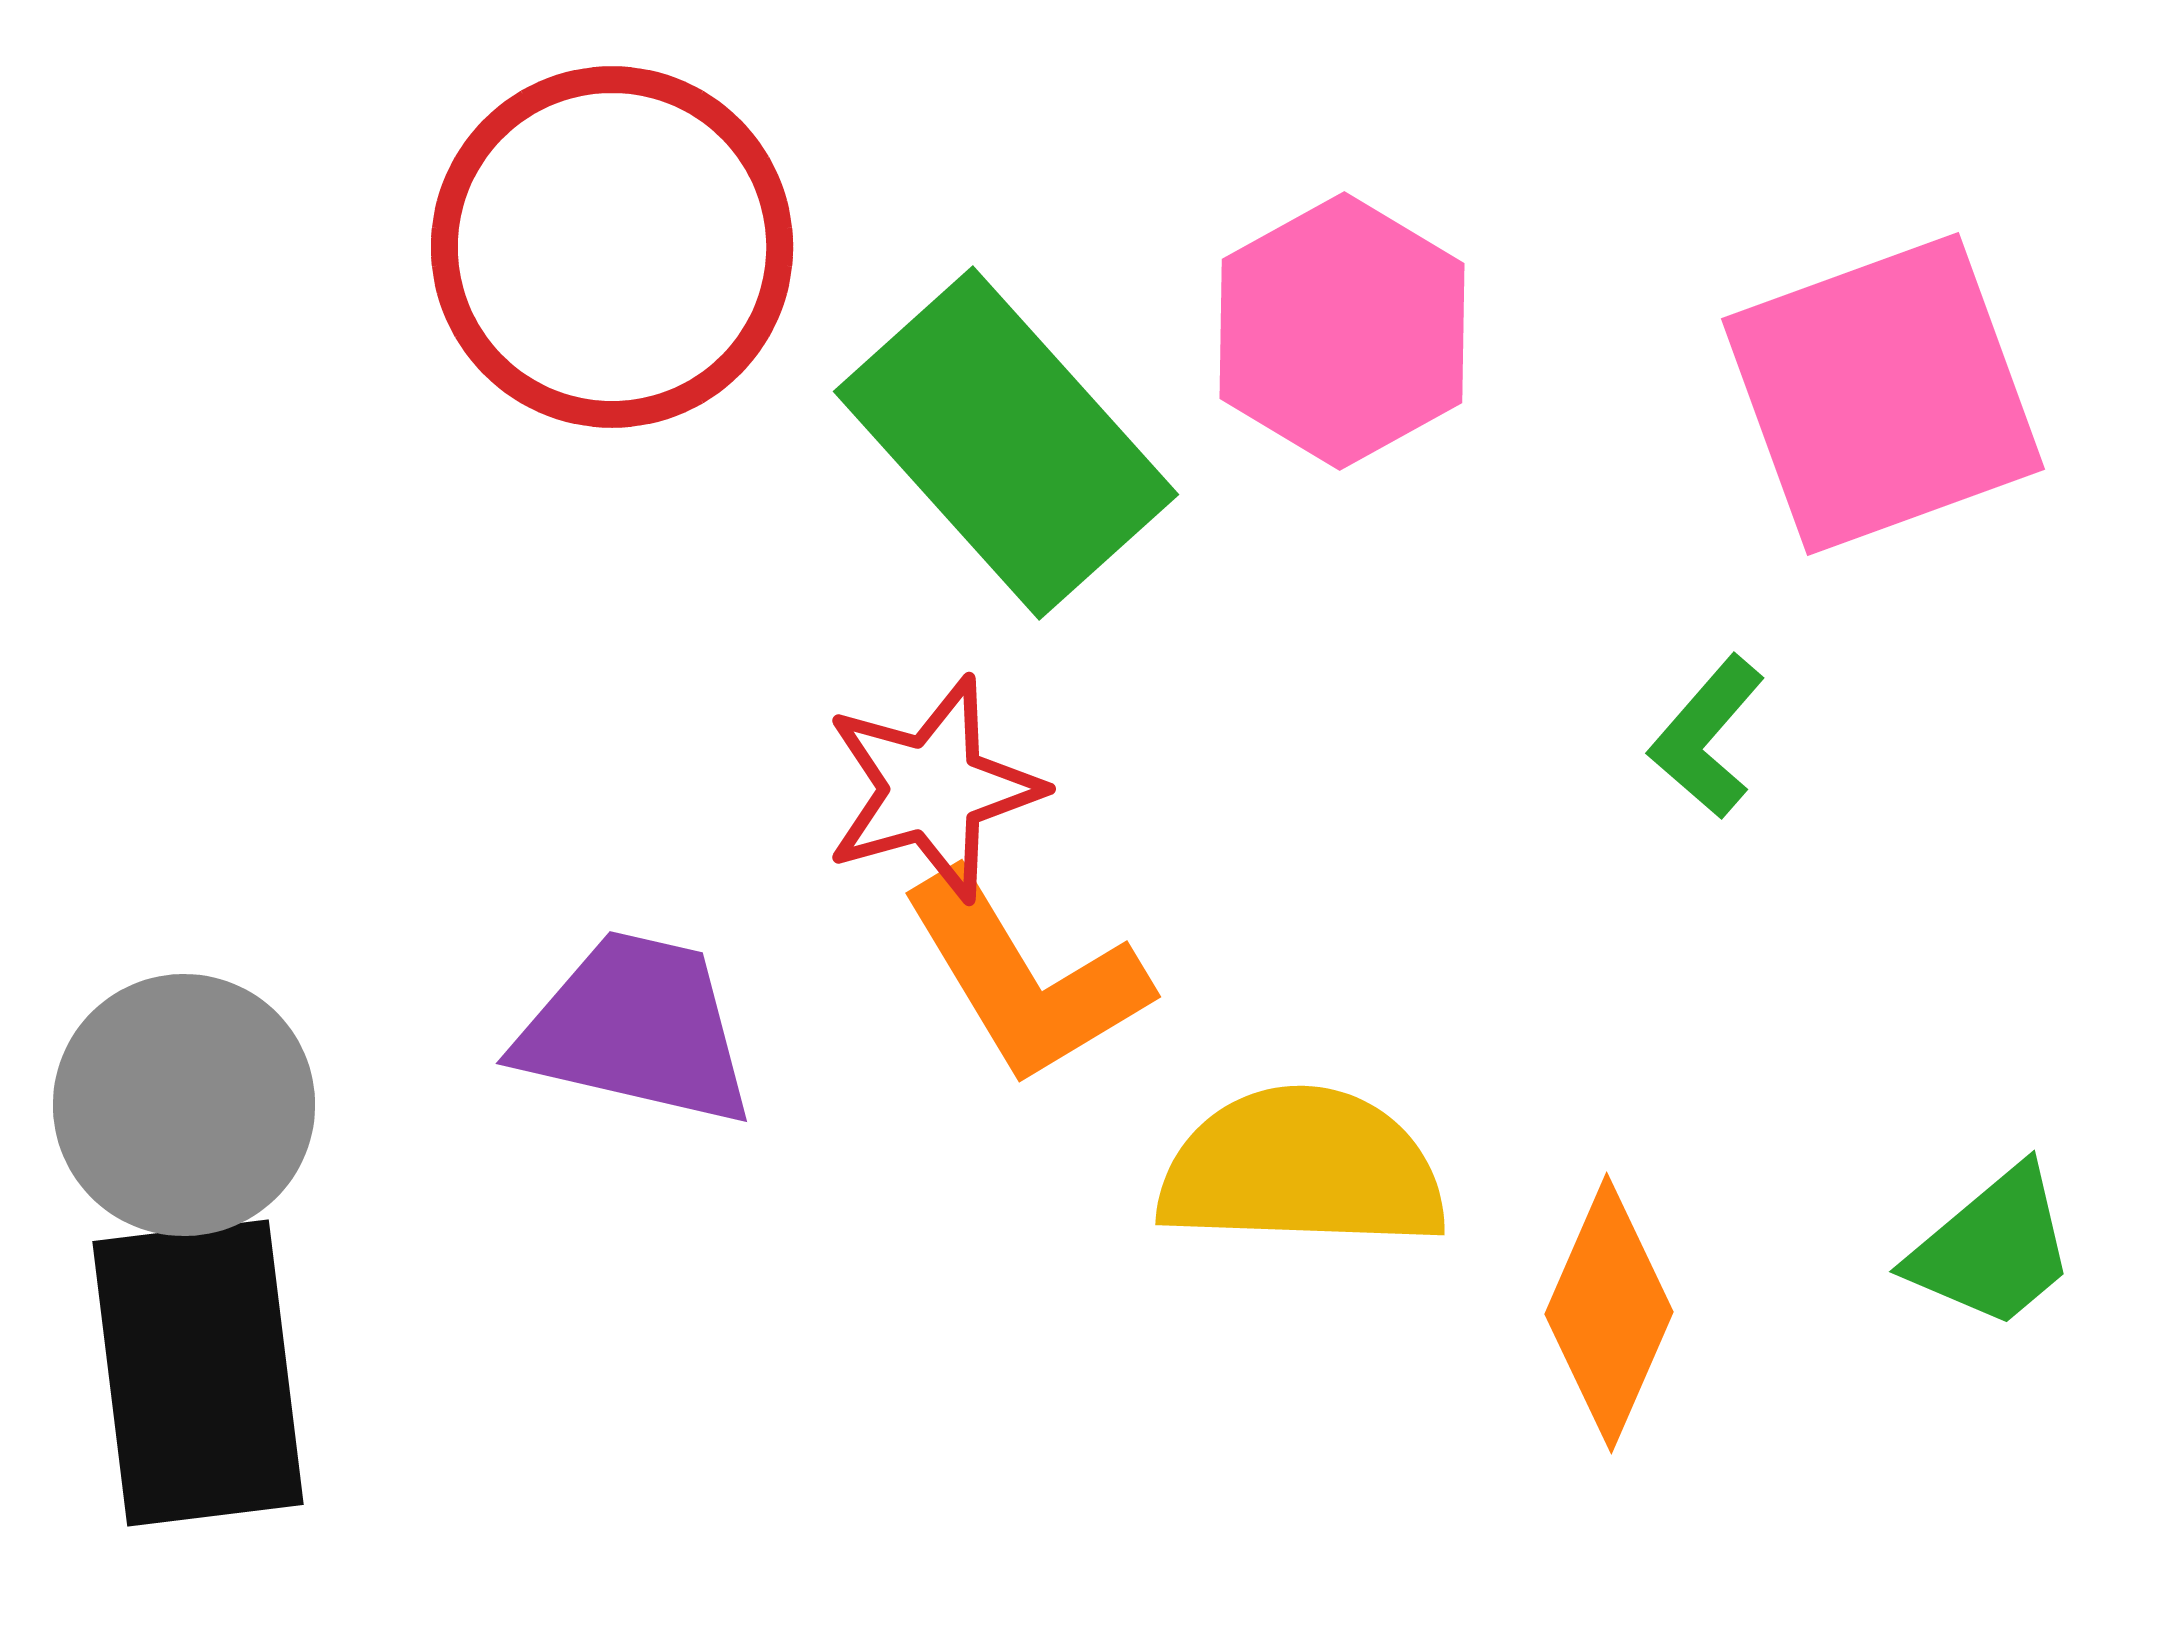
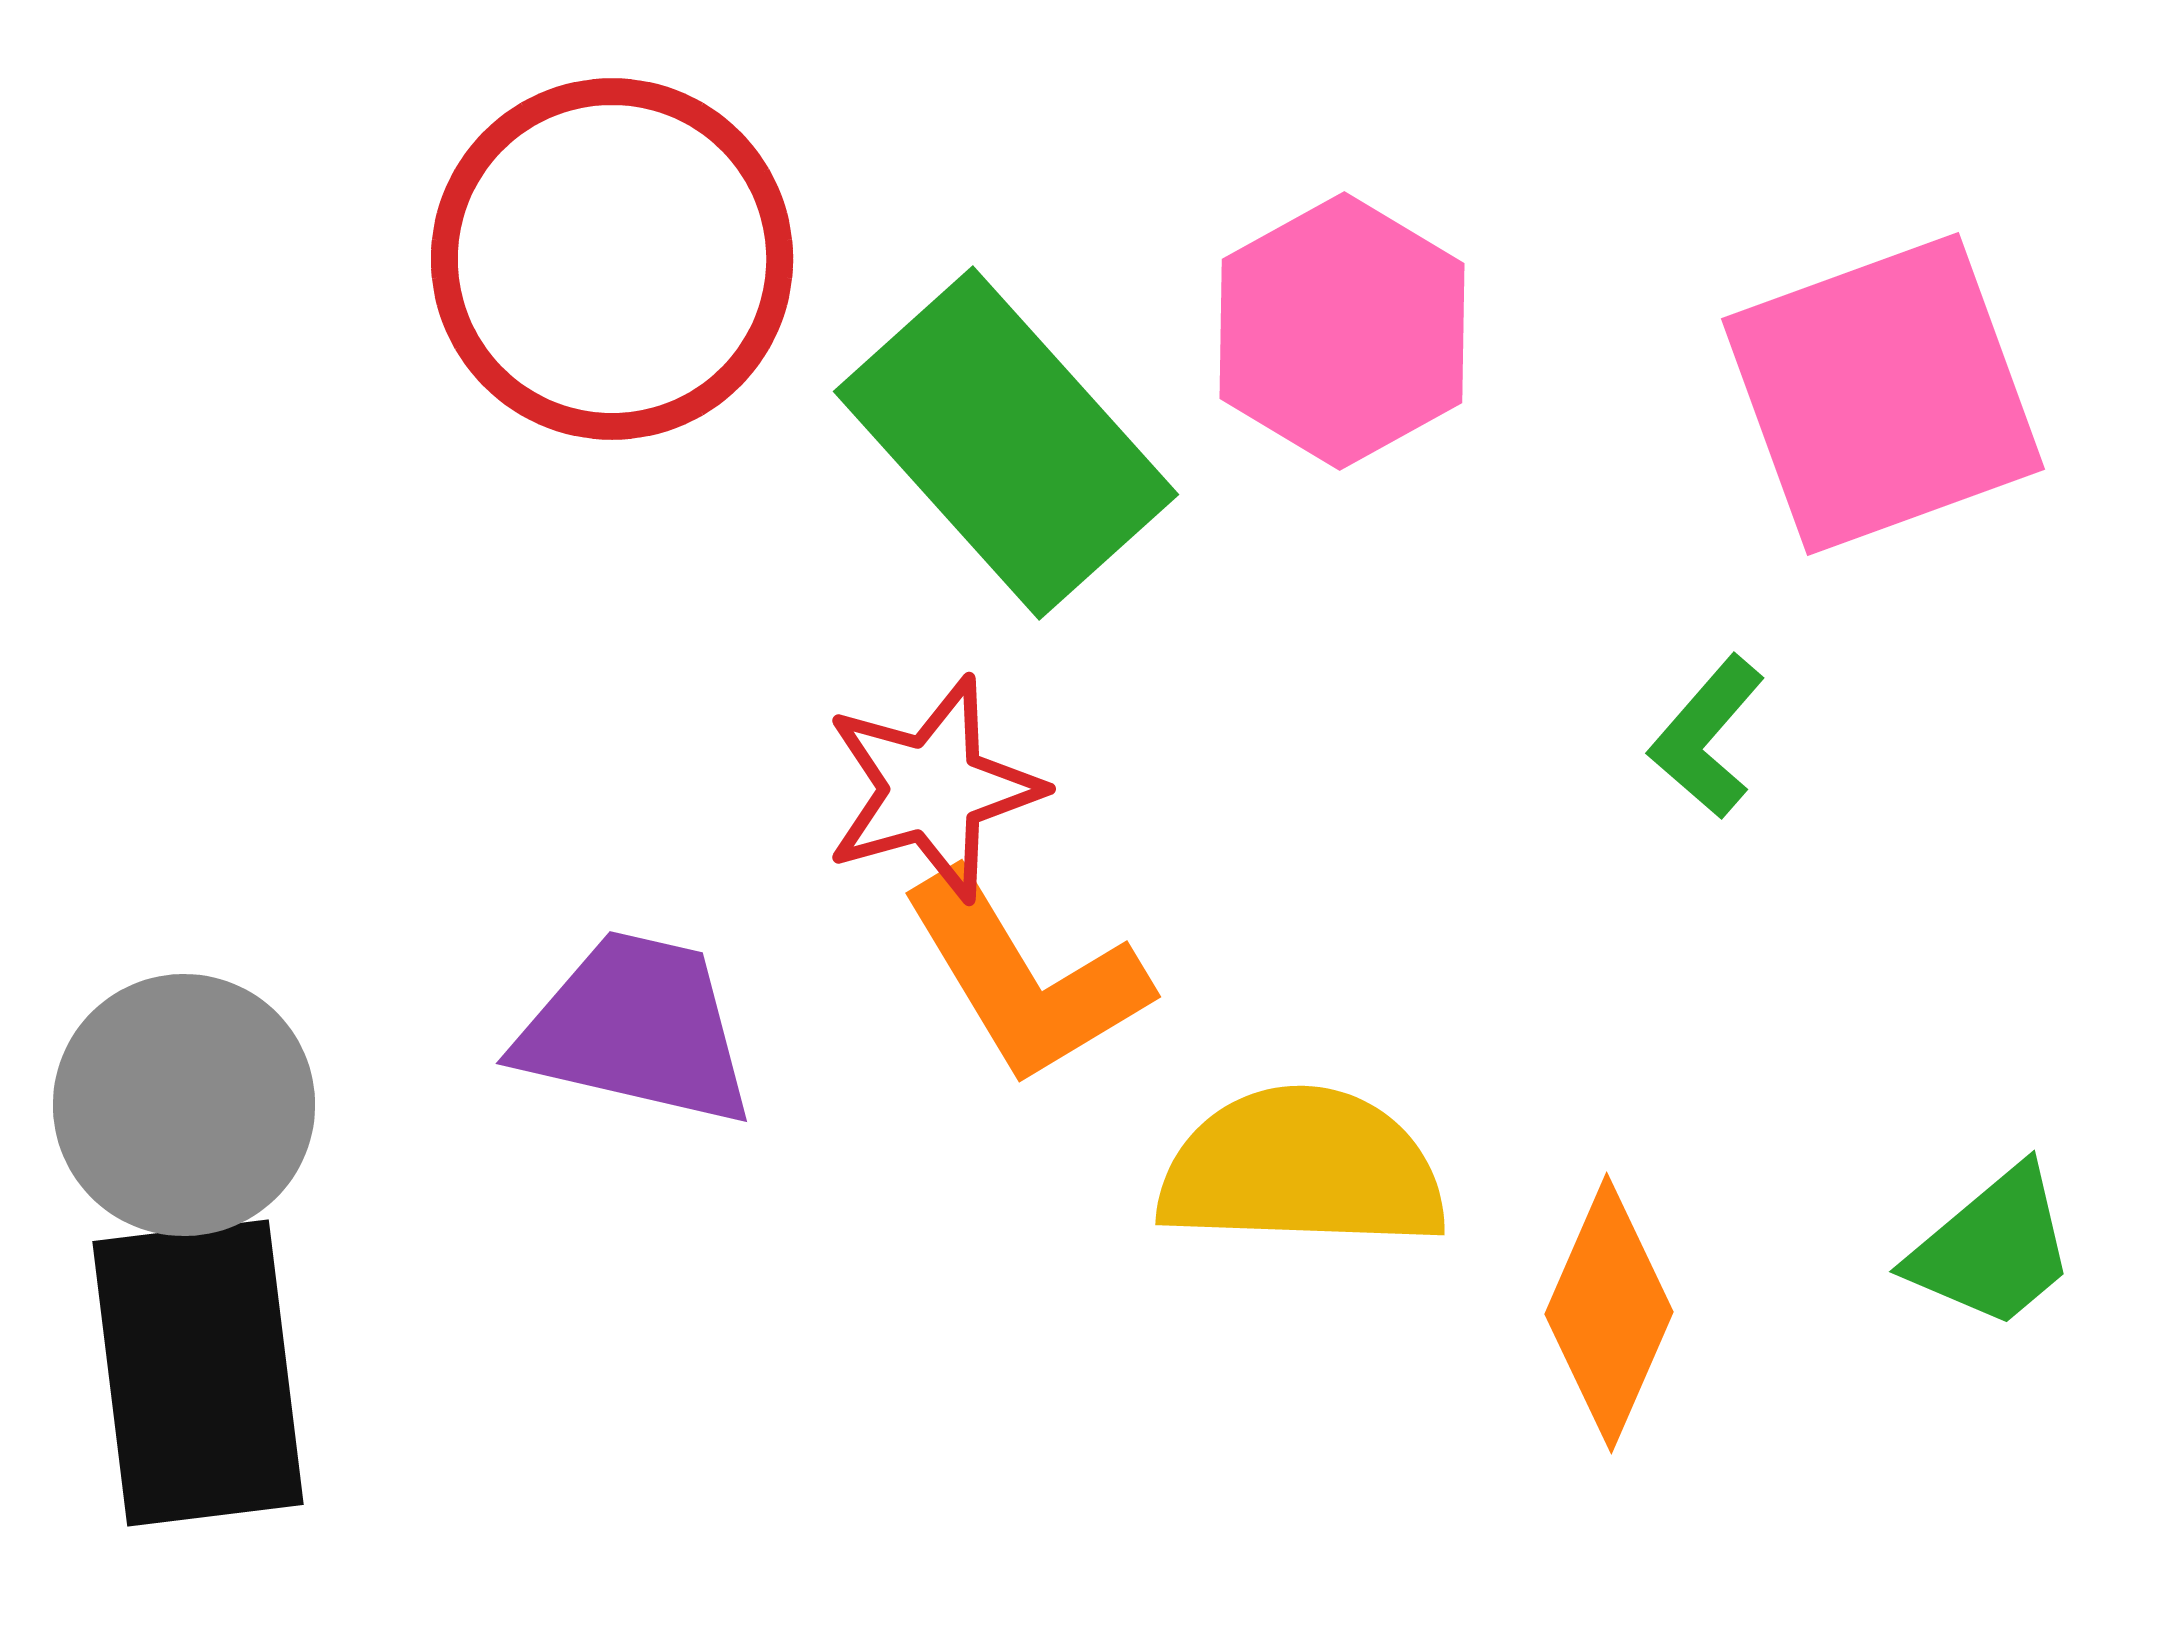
red circle: moved 12 px down
